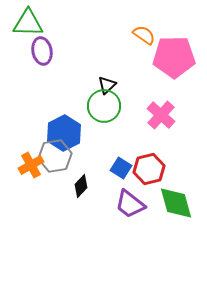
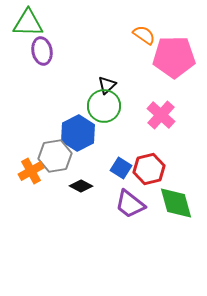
blue hexagon: moved 14 px right
orange cross: moved 6 px down
black diamond: rotated 75 degrees clockwise
